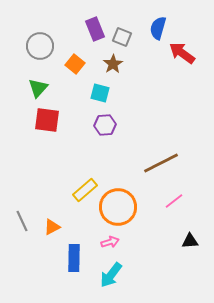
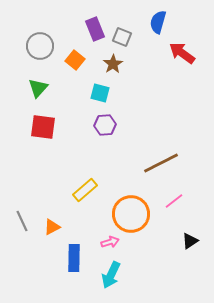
blue semicircle: moved 6 px up
orange square: moved 4 px up
red square: moved 4 px left, 7 px down
orange circle: moved 13 px right, 7 px down
black triangle: rotated 30 degrees counterclockwise
cyan arrow: rotated 12 degrees counterclockwise
